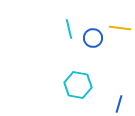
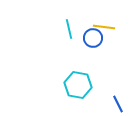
yellow line: moved 16 px left, 1 px up
blue line: moved 1 px left; rotated 42 degrees counterclockwise
